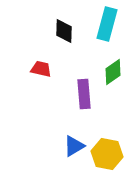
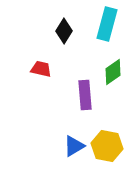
black diamond: rotated 30 degrees clockwise
purple rectangle: moved 1 px right, 1 px down
yellow hexagon: moved 8 px up
